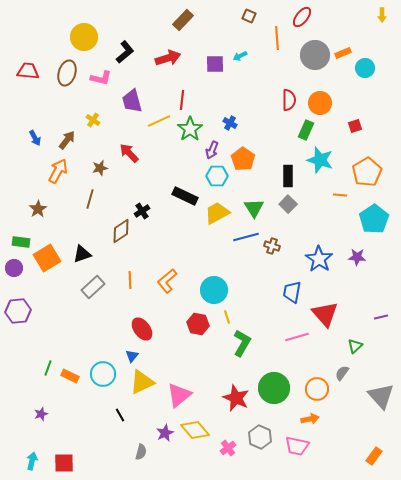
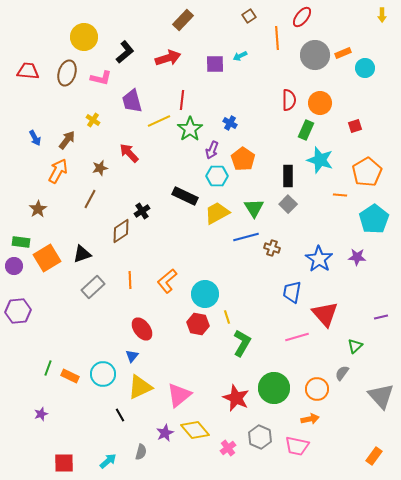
brown square at (249, 16): rotated 32 degrees clockwise
brown line at (90, 199): rotated 12 degrees clockwise
brown cross at (272, 246): moved 2 px down
purple circle at (14, 268): moved 2 px up
cyan circle at (214, 290): moved 9 px left, 4 px down
yellow triangle at (142, 382): moved 2 px left, 5 px down
cyan arrow at (32, 461): moved 76 px right; rotated 36 degrees clockwise
